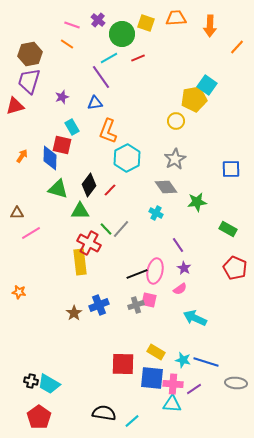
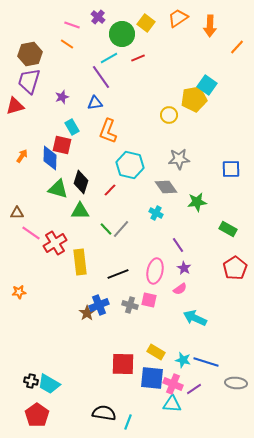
orange trapezoid at (176, 18): moved 2 px right; rotated 30 degrees counterclockwise
purple cross at (98, 20): moved 3 px up
yellow square at (146, 23): rotated 18 degrees clockwise
yellow circle at (176, 121): moved 7 px left, 6 px up
cyan hexagon at (127, 158): moved 3 px right, 7 px down; rotated 20 degrees counterclockwise
gray star at (175, 159): moved 4 px right; rotated 25 degrees clockwise
black diamond at (89, 185): moved 8 px left, 3 px up; rotated 20 degrees counterclockwise
pink line at (31, 233): rotated 66 degrees clockwise
red cross at (89, 243): moved 34 px left; rotated 30 degrees clockwise
red pentagon at (235, 268): rotated 15 degrees clockwise
black line at (137, 274): moved 19 px left
orange star at (19, 292): rotated 16 degrees counterclockwise
gray cross at (136, 305): moved 6 px left; rotated 35 degrees clockwise
brown star at (74, 313): moved 13 px right
pink cross at (173, 384): rotated 18 degrees clockwise
red pentagon at (39, 417): moved 2 px left, 2 px up
cyan line at (132, 421): moved 4 px left, 1 px down; rotated 28 degrees counterclockwise
